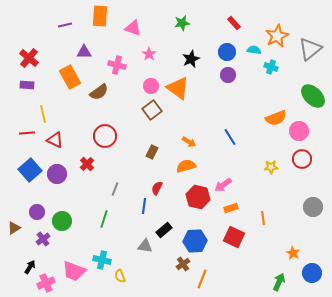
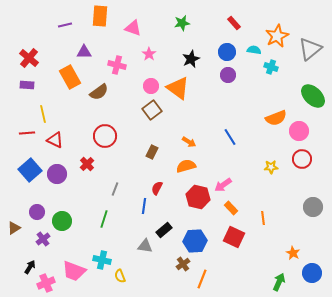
orange rectangle at (231, 208): rotated 64 degrees clockwise
